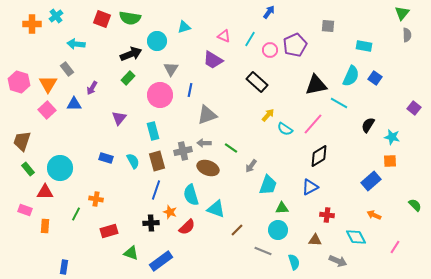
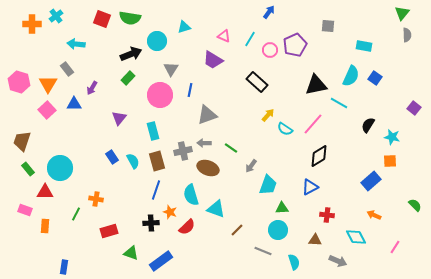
blue rectangle at (106, 158): moved 6 px right, 1 px up; rotated 40 degrees clockwise
